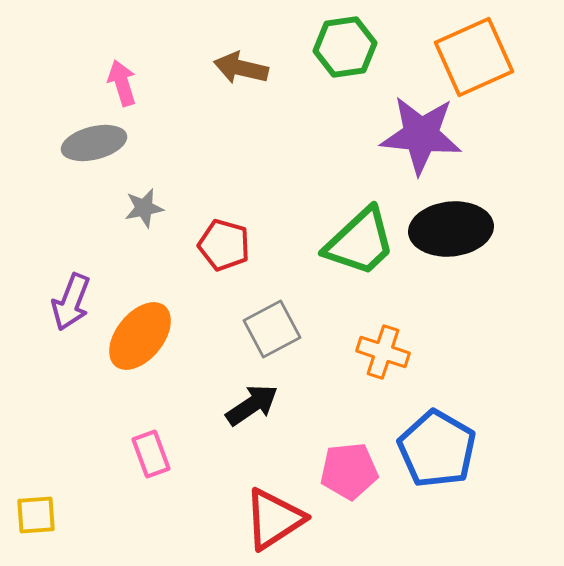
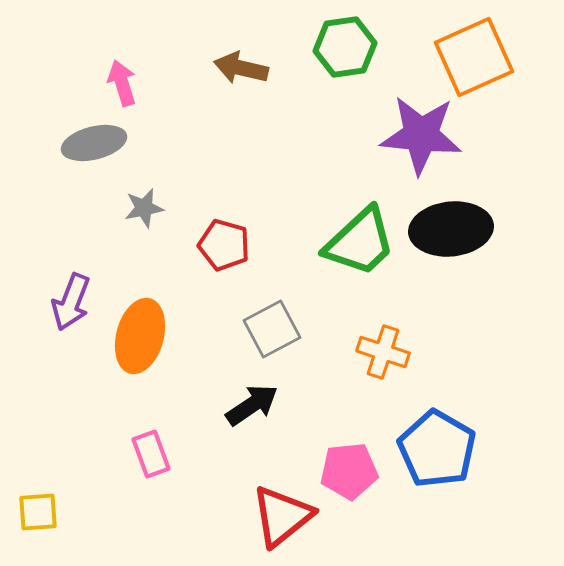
orange ellipse: rotated 24 degrees counterclockwise
yellow square: moved 2 px right, 3 px up
red triangle: moved 8 px right, 3 px up; rotated 6 degrees counterclockwise
